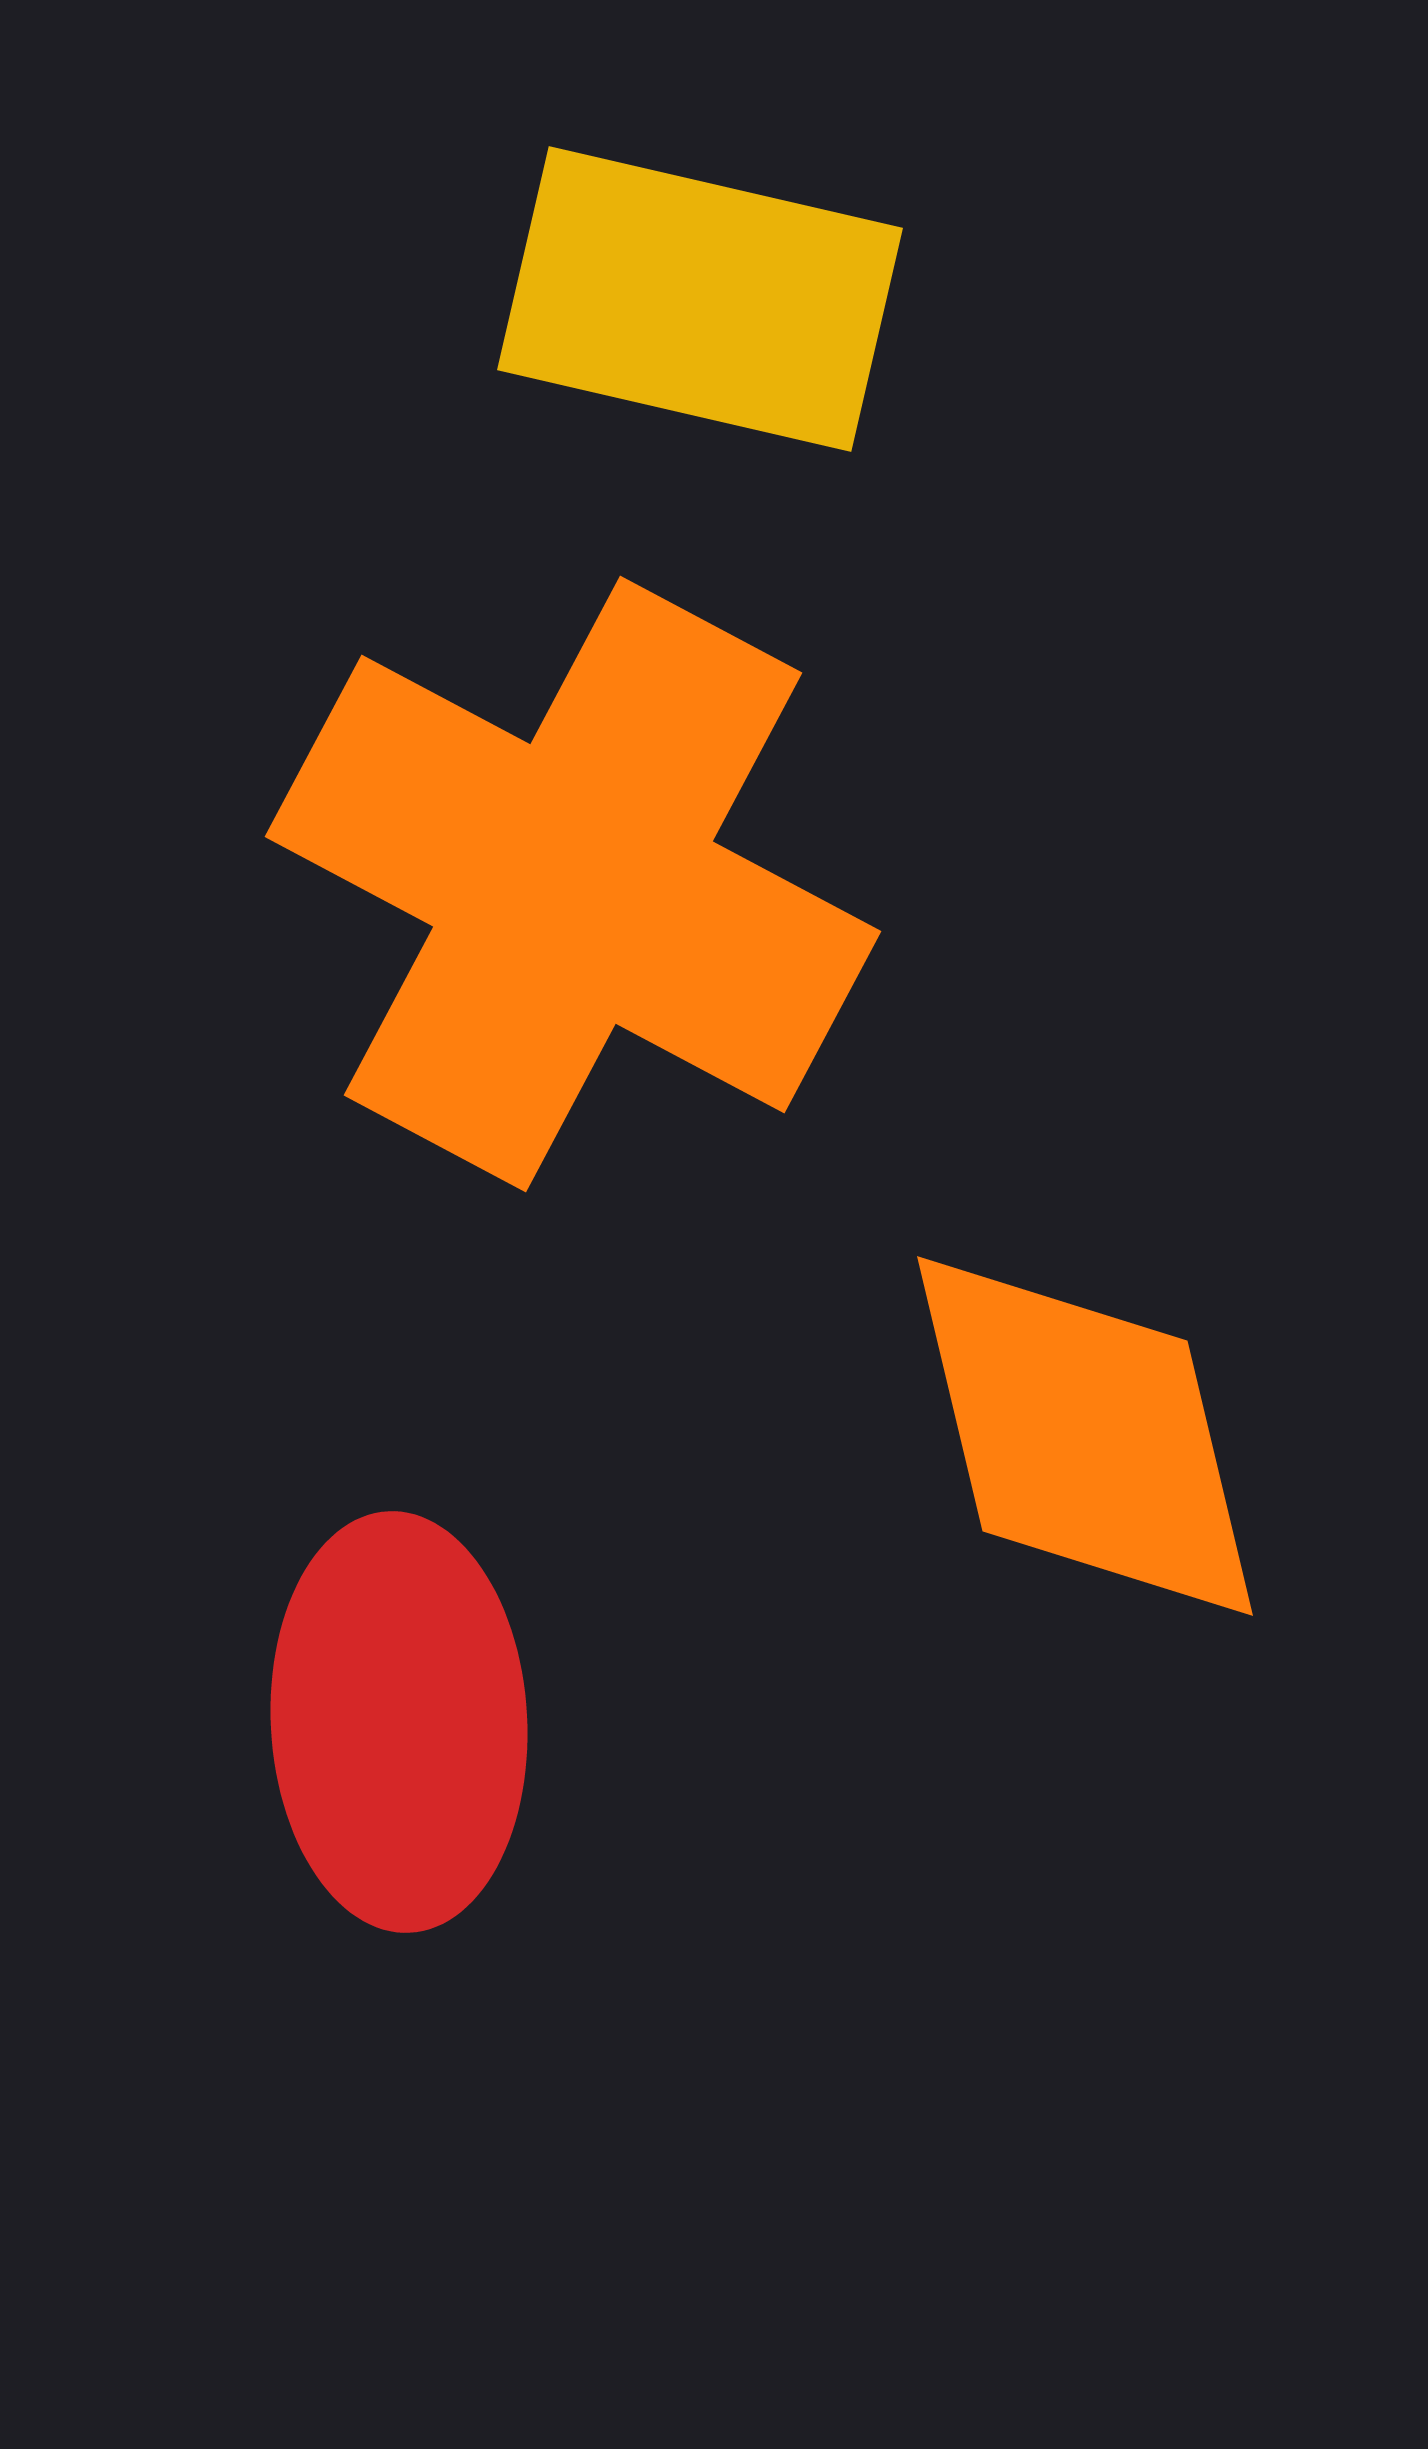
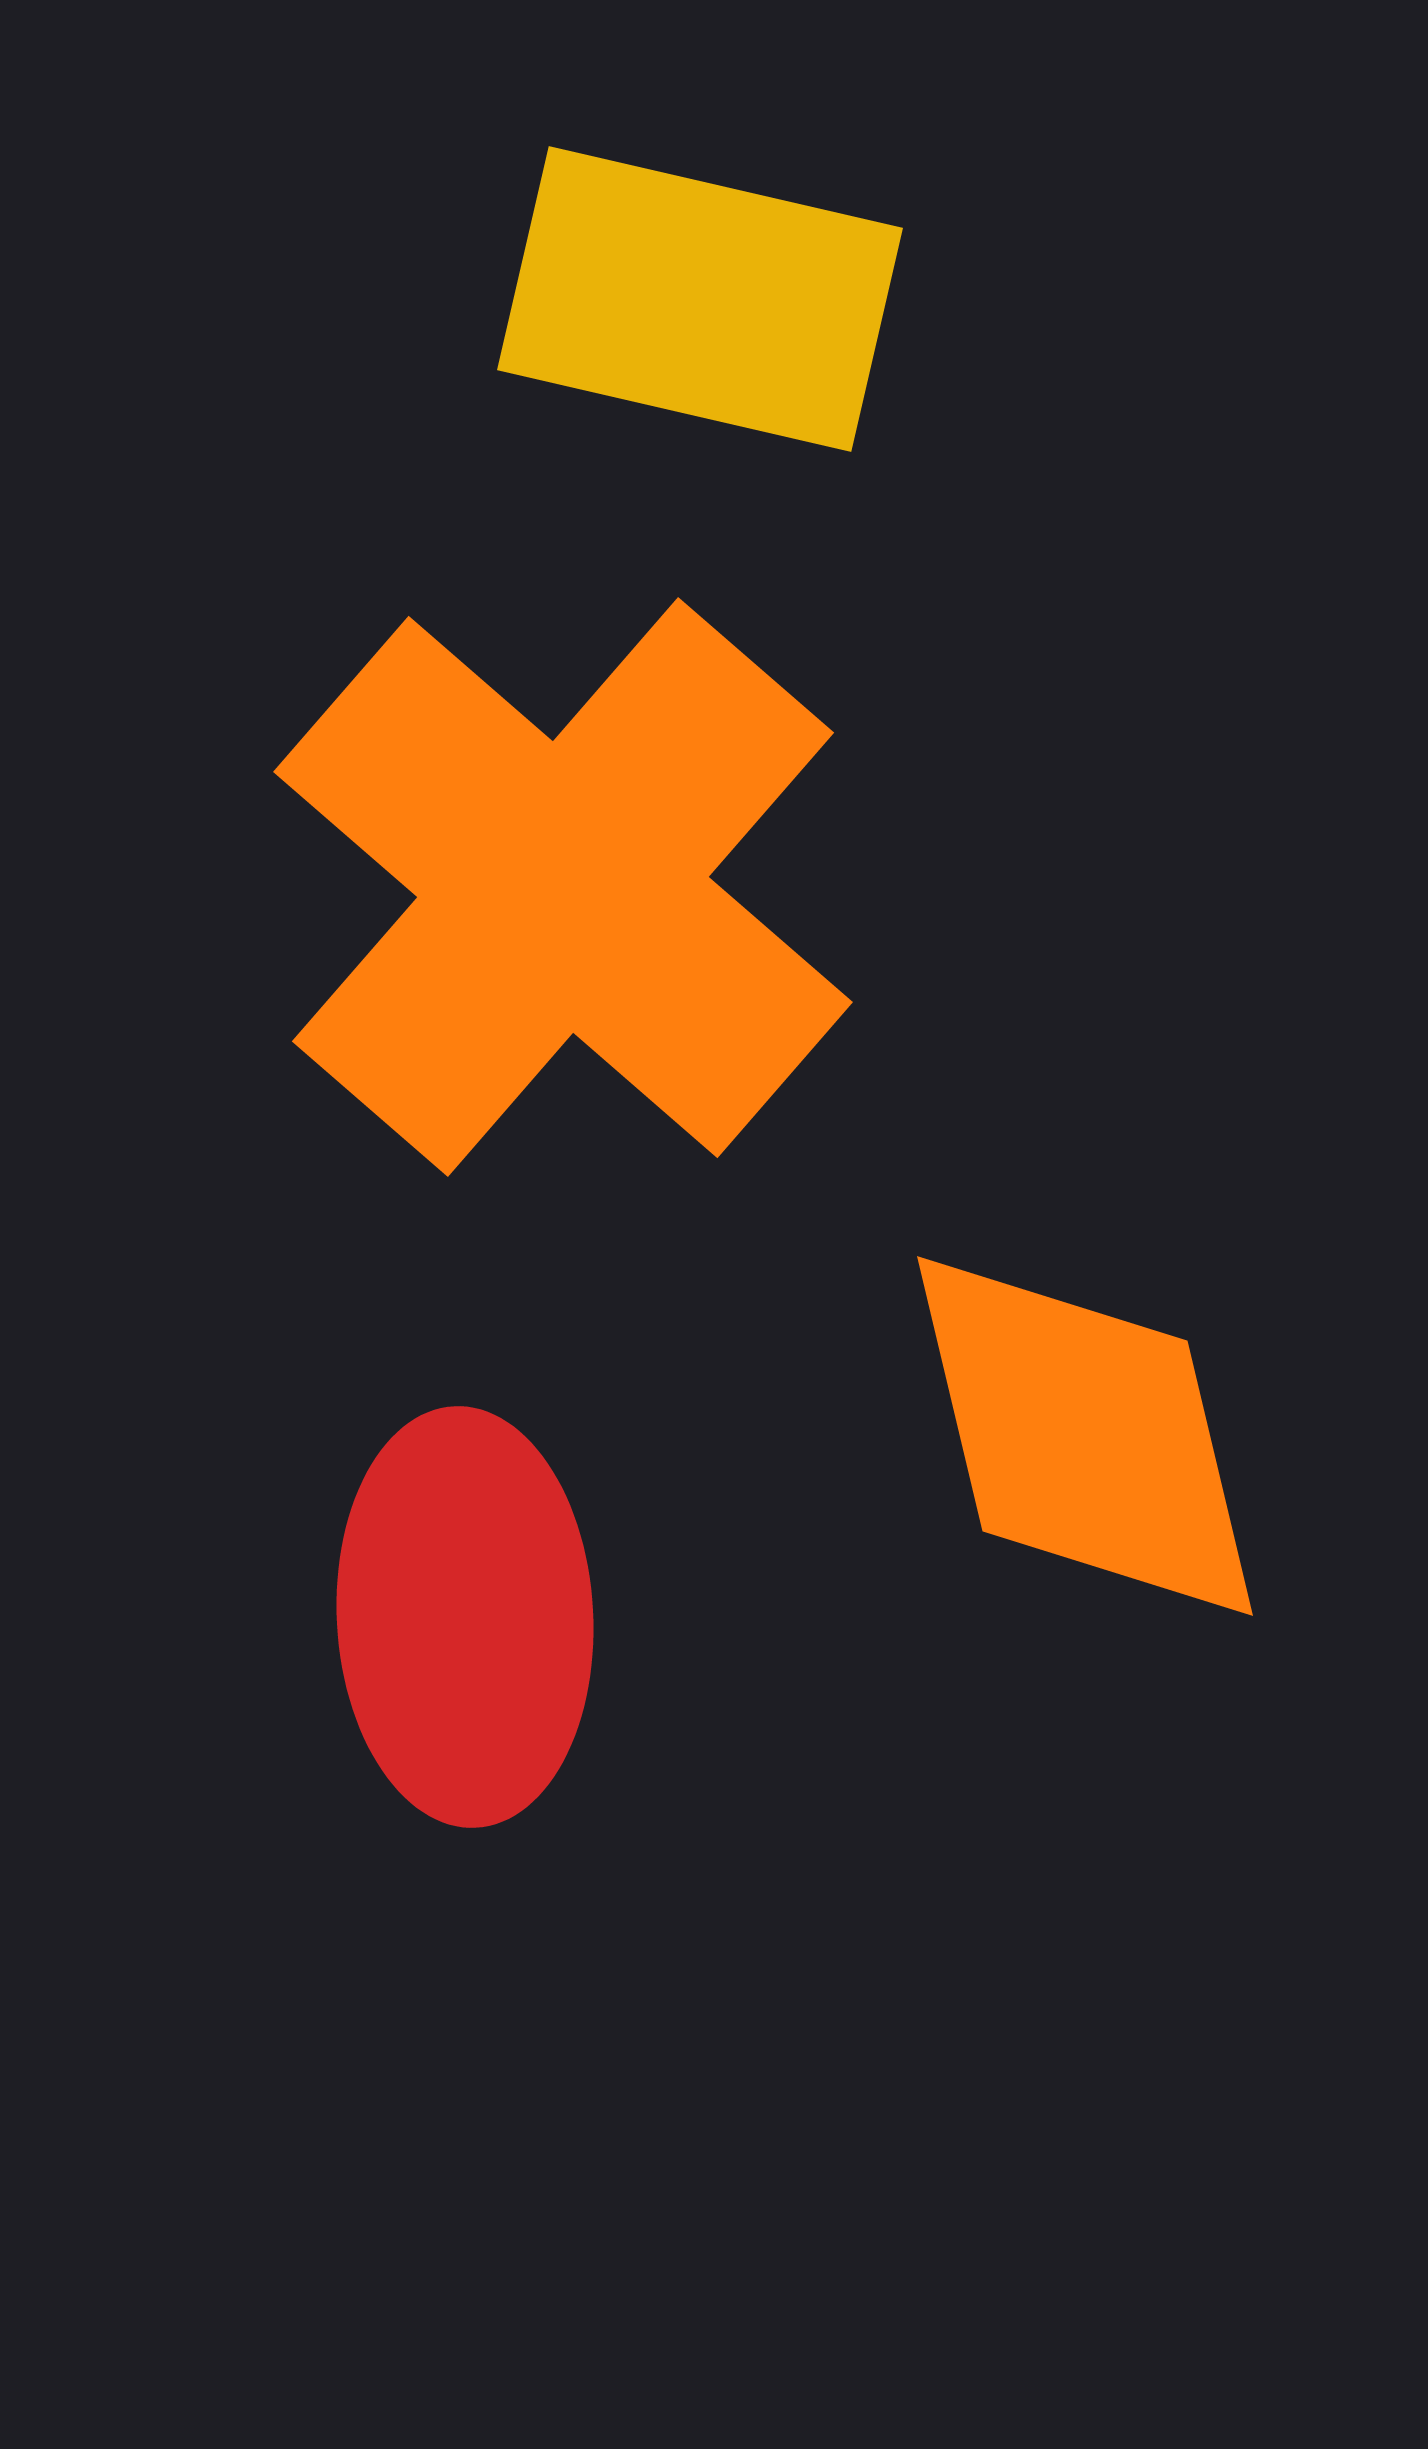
orange cross: moved 10 px left, 3 px down; rotated 13 degrees clockwise
red ellipse: moved 66 px right, 105 px up
